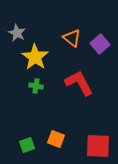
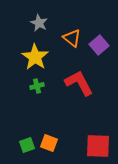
gray star: moved 22 px right, 10 px up
purple square: moved 1 px left, 1 px down
green cross: moved 1 px right; rotated 24 degrees counterclockwise
orange square: moved 7 px left, 4 px down
